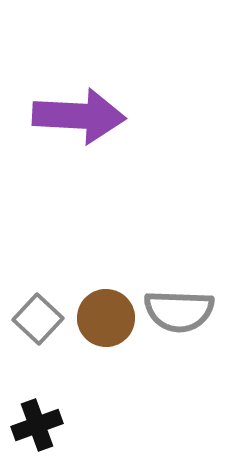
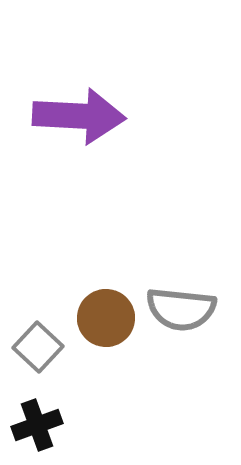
gray semicircle: moved 2 px right, 2 px up; rotated 4 degrees clockwise
gray square: moved 28 px down
